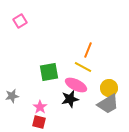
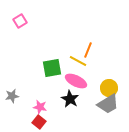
yellow line: moved 5 px left, 6 px up
green square: moved 3 px right, 4 px up
pink ellipse: moved 4 px up
black star: rotated 30 degrees counterclockwise
pink star: rotated 24 degrees counterclockwise
red square: rotated 24 degrees clockwise
